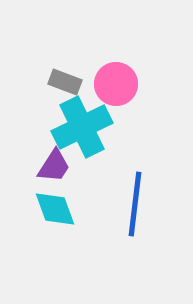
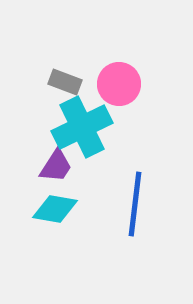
pink circle: moved 3 px right
purple trapezoid: moved 2 px right
cyan diamond: rotated 60 degrees counterclockwise
